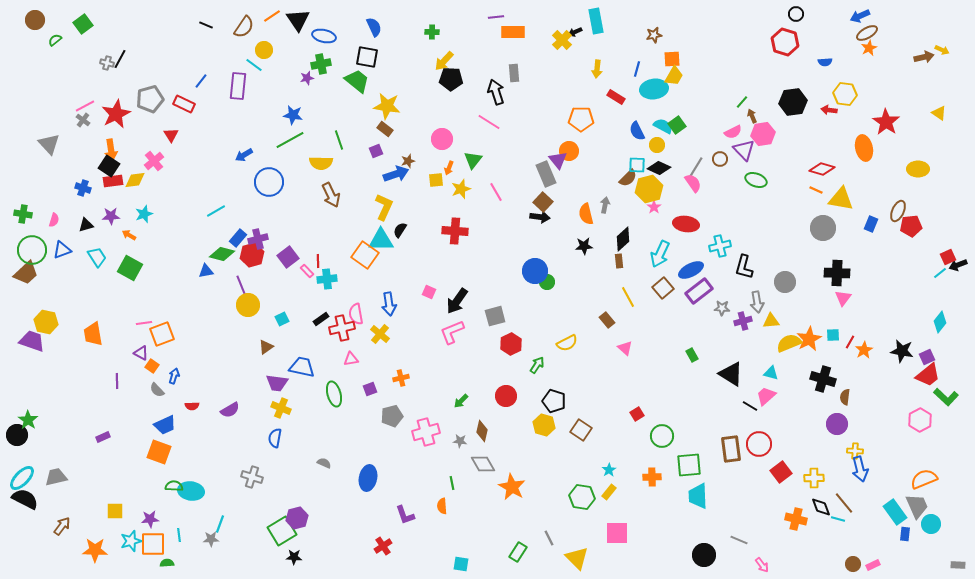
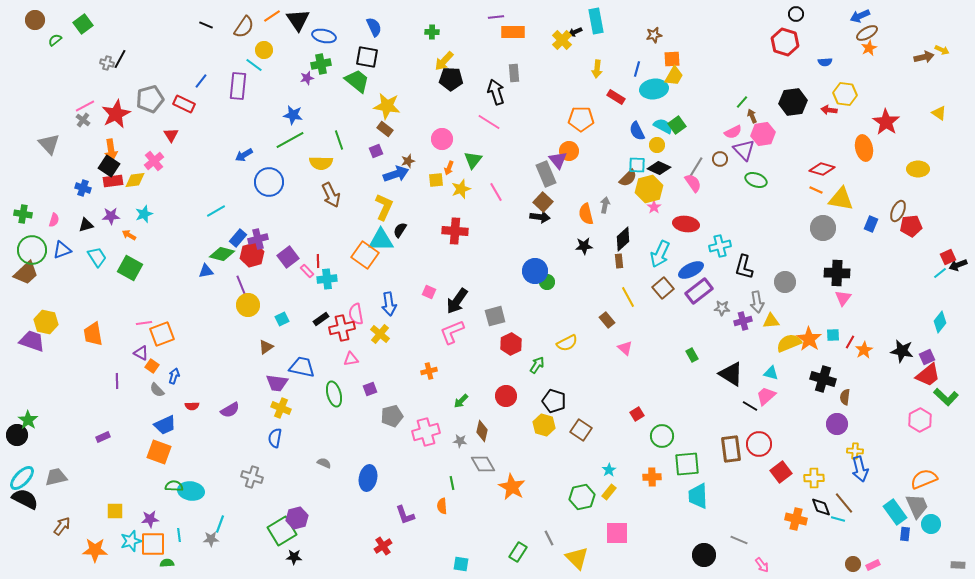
orange star at (809, 339): rotated 10 degrees counterclockwise
orange cross at (401, 378): moved 28 px right, 7 px up
green square at (689, 465): moved 2 px left, 1 px up
green hexagon at (582, 497): rotated 20 degrees counterclockwise
